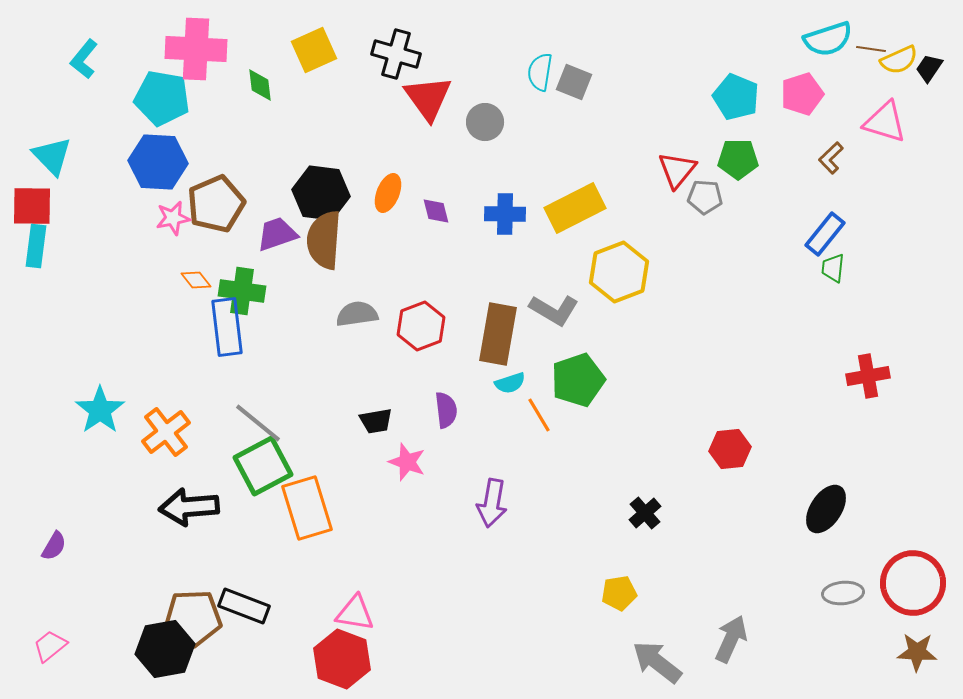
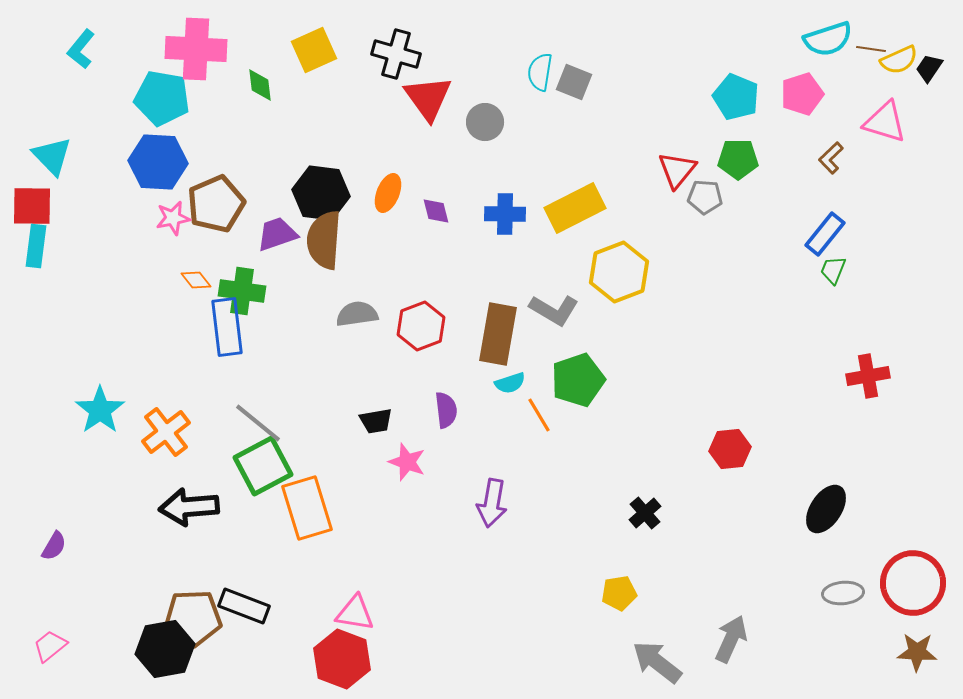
cyan L-shape at (84, 59): moved 3 px left, 10 px up
green trapezoid at (833, 268): moved 2 px down; rotated 16 degrees clockwise
